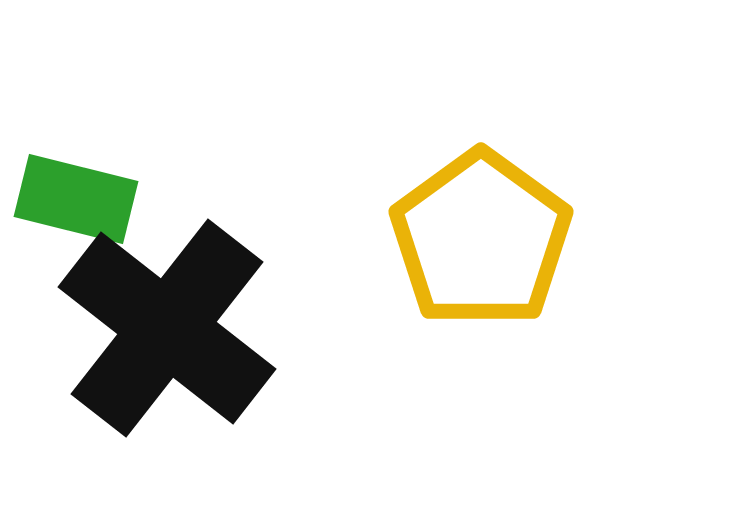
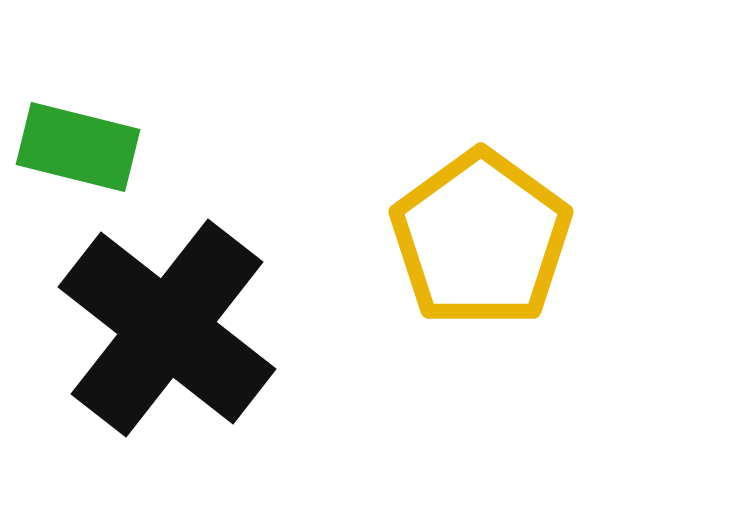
green rectangle: moved 2 px right, 52 px up
